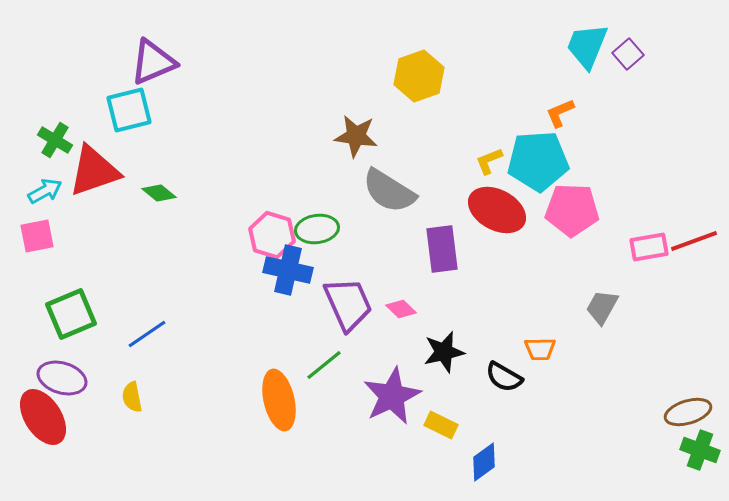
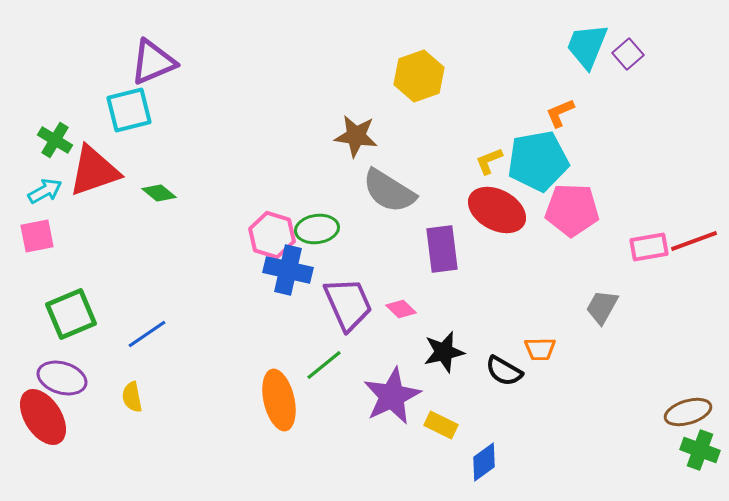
cyan pentagon at (538, 161): rotated 6 degrees counterclockwise
black semicircle at (504, 377): moved 6 px up
